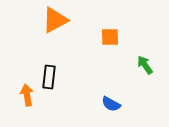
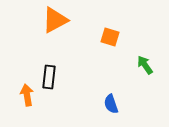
orange square: rotated 18 degrees clockwise
blue semicircle: rotated 42 degrees clockwise
